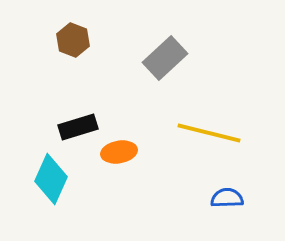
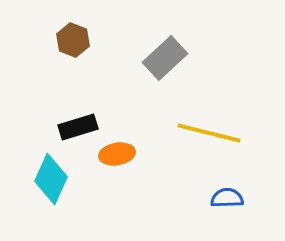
orange ellipse: moved 2 px left, 2 px down
